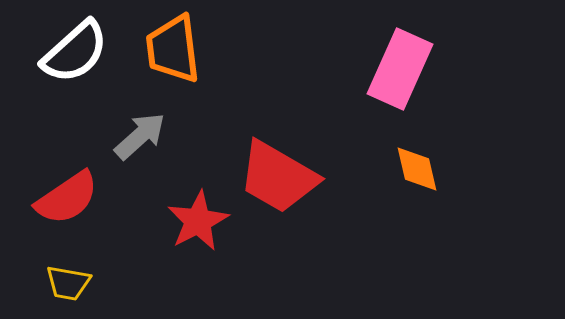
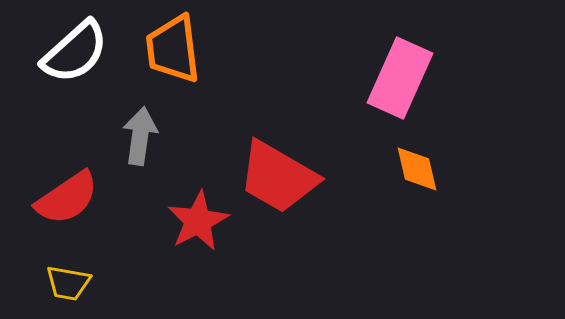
pink rectangle: moved 9 px down
gray arrow: rotated 40 degrees counterclockwise
